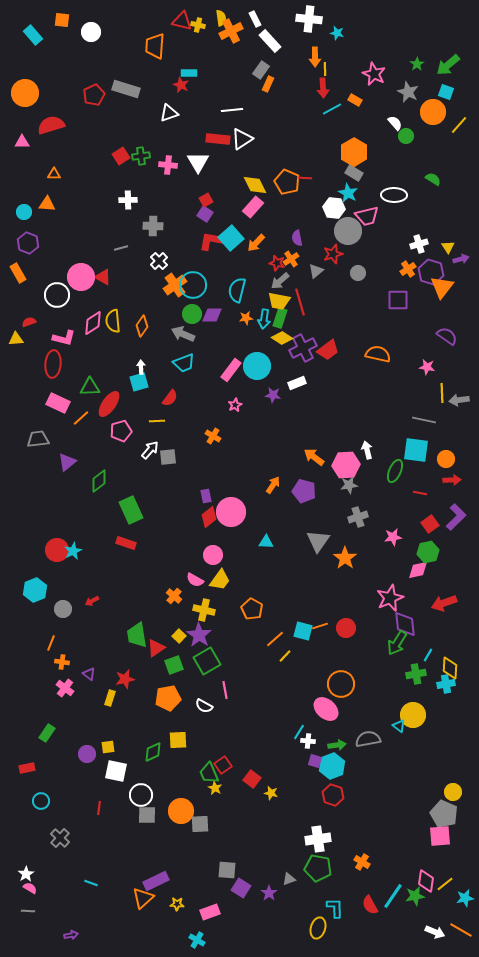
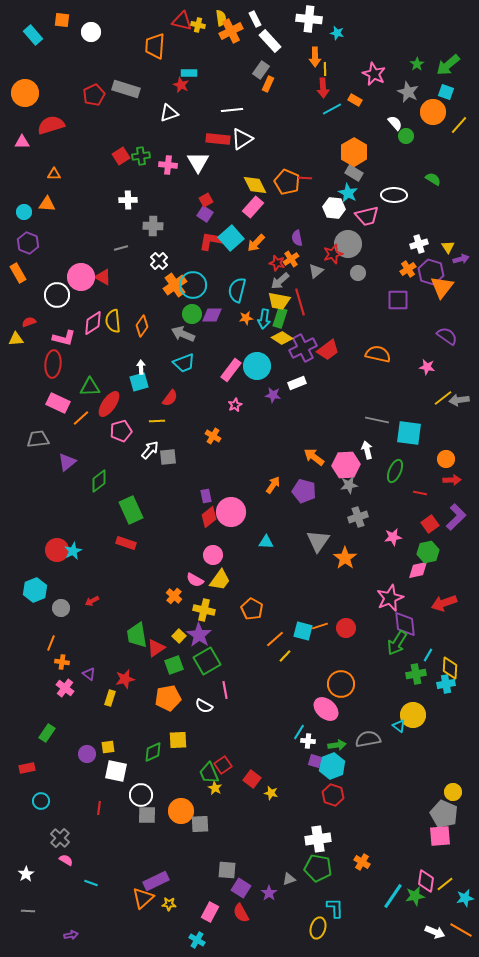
gray circle at (348, 231): moved 13 px down
yellow line at (442, 393): moved 1 px right, 5 px down; rotated 54 degrees clockwise
gray line at (424, 420): moved 47 px left
cyan square at (416, 450): moved 7 px left, 17 px up
gray circle at (63, 609): moved 2 px left, 1 px up
pink semicircle at (30, 888): moved 36 px right, 28 px up
yellow star at (177, 904): moved 8 px left
red semicircle at (370, 905): moved 129 px left, 8 px down
pink rectangle at (210, 912): rotated 42 degrees counterclockwise
